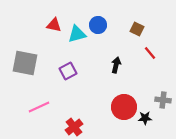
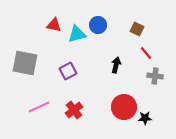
red line: moved 4 px left
gray cross: moved 8 px left, 24 px up
red cross: moved 17 px up
